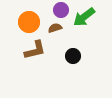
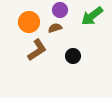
purple circle: moved 1 px left
green arrow: moved 8 px right, 1 px up
brown L-shape: moved 2 px right; rotated 20 degrees counterclockwise
